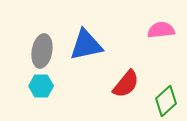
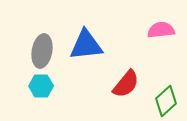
blue triangle: rotated 6 degrees clockwise
